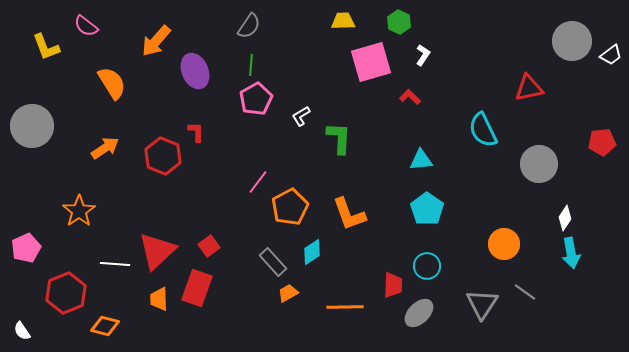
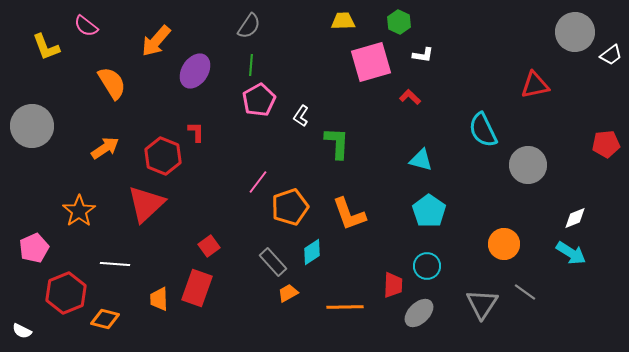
gray circle at (572, 41): moved 3 px right, 9 px up
white L-shape at (423, 55): rotated 65 degrees clockwise
purple ellipse at (195, 71): rotated 56 degrees clockwise
red triangle at (529, 88): moved 6 px right, 3 px up
pink pentagon at (256, 99): moved 3 px right, 1 px down
white L-shape at (301, 116): rotated 25 degrees counterclockwise
green L-shape at (339, 138): moved 2 px left, 5 px down
red pentagon at (602, 142): moved 4 px right, 2 px down
cyan triangle at (421, 160): rotated 20 degrees clockwise
gray circle at (539, 164): moved 11 px left, 1 px down
orange pentagon at (290, 207): rotated 9 degrees clockwise
cyan pentagon at (427, 209): moved 2 px right, 2 px down
white diamond at (565, 218): moved 10 px right; rotated 35 degrees clockwise
pink pentagon at (26, 248): moved 8 px right
red triangle at (157, 251): moved 11 px left, 47 px up
cyan arrow at (571, 253): rotated 48 degrees counterclockwise
orange diamond at (105, 326): moved 7 px up
white semicircle at (22, 331): rotated 30 degrees counterclockwise
